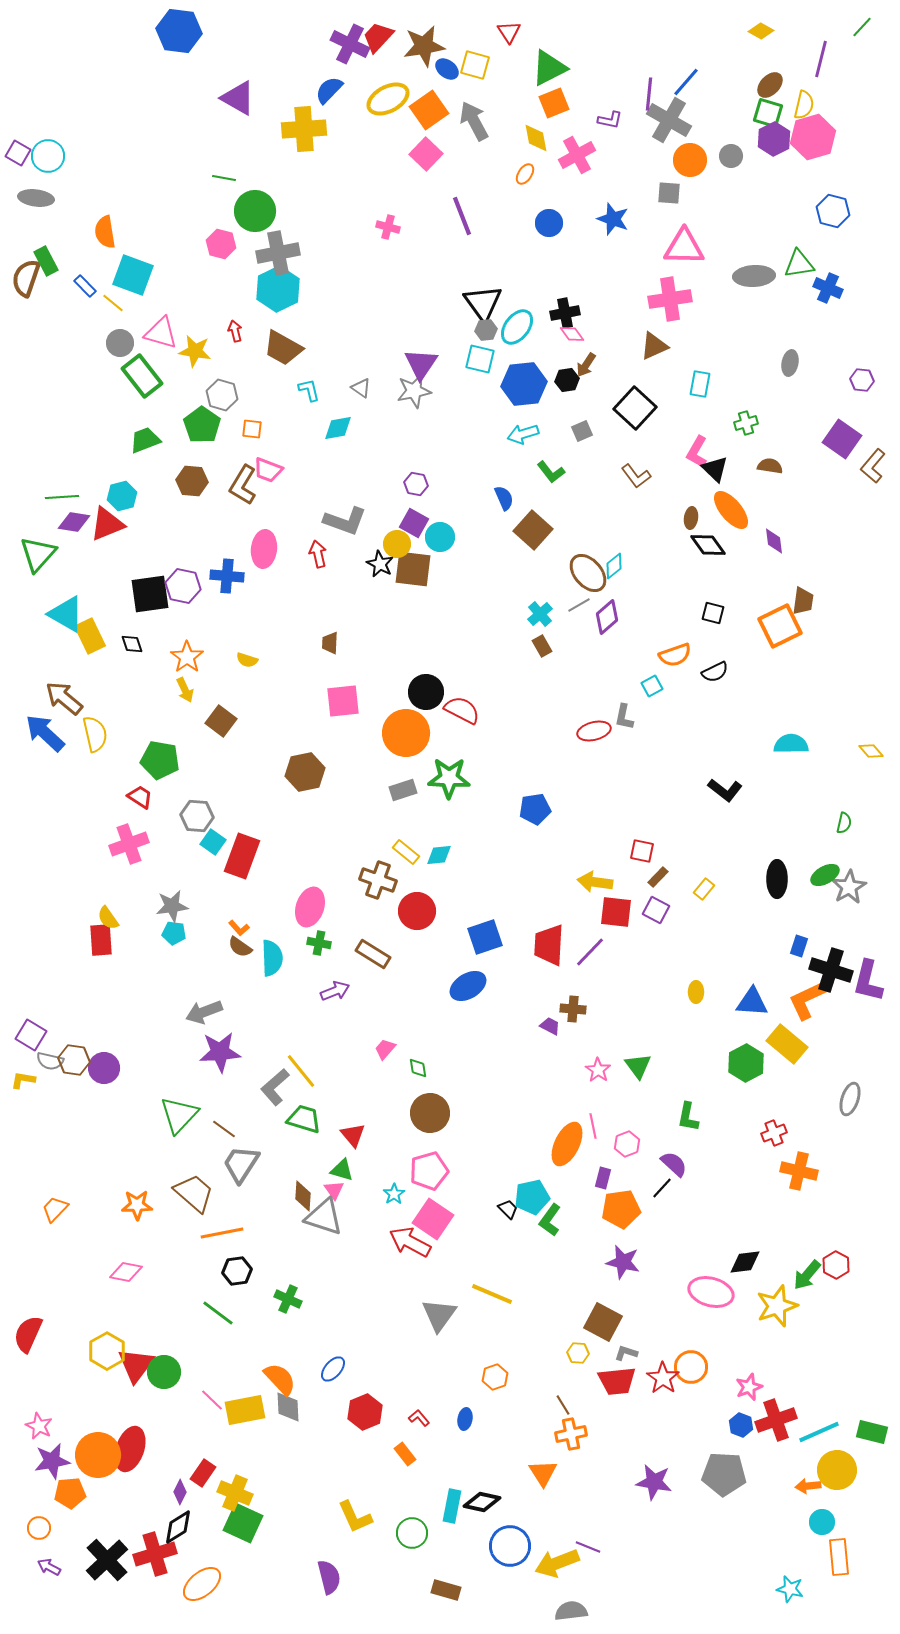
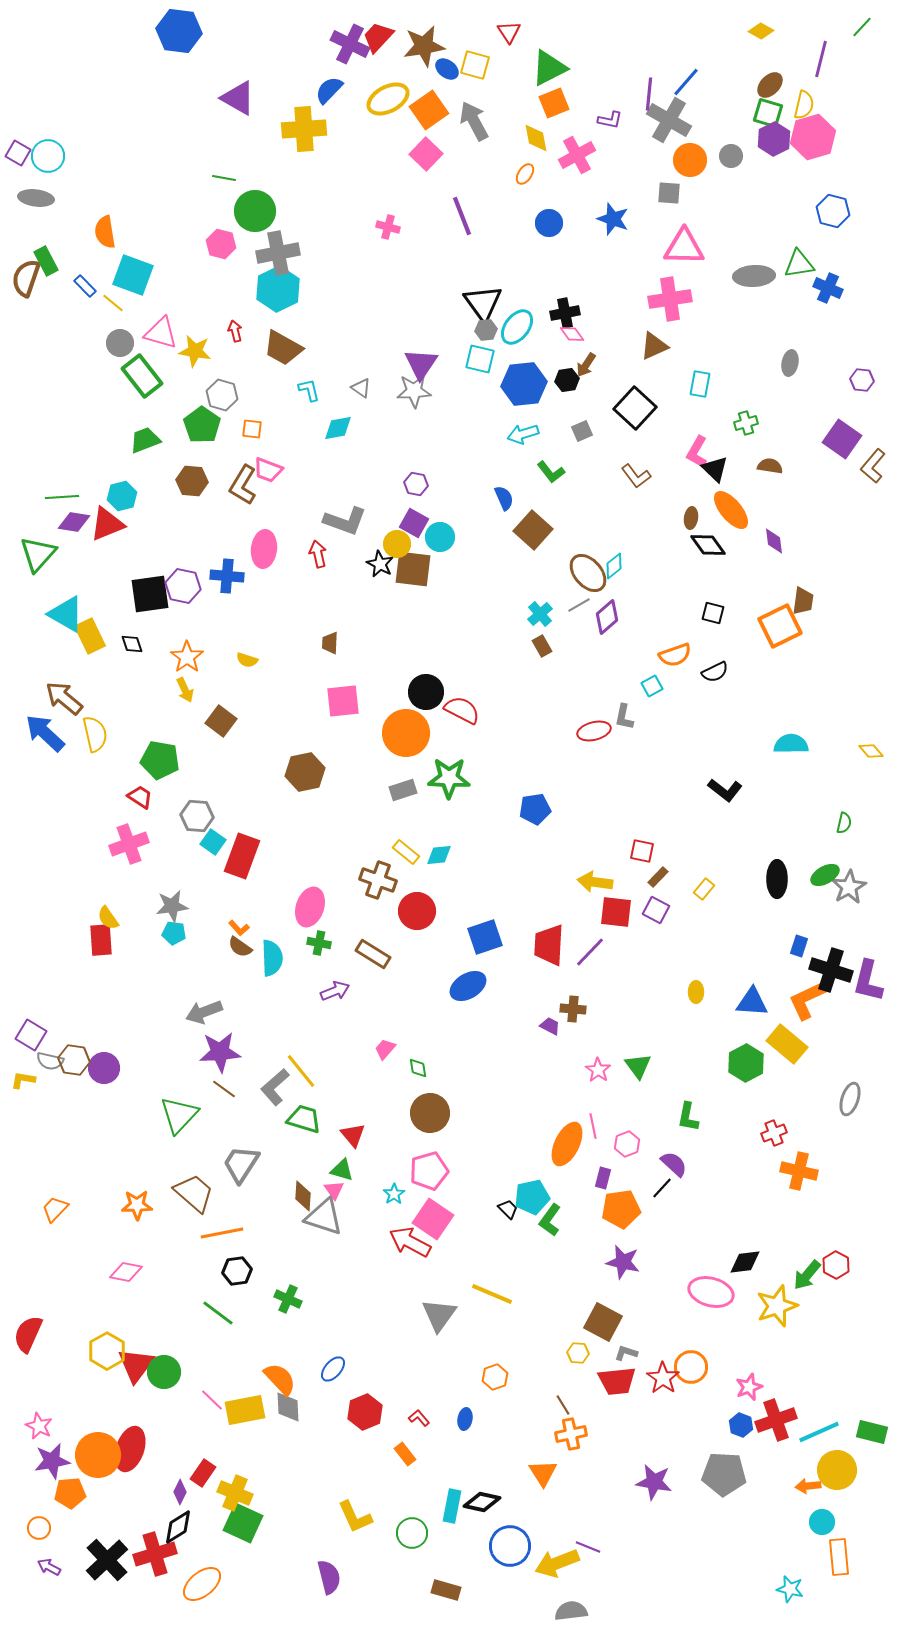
gray star at (414, 391): rotated 8 degrees clockwise
brown line at (224, 1129): moved 40 px up
